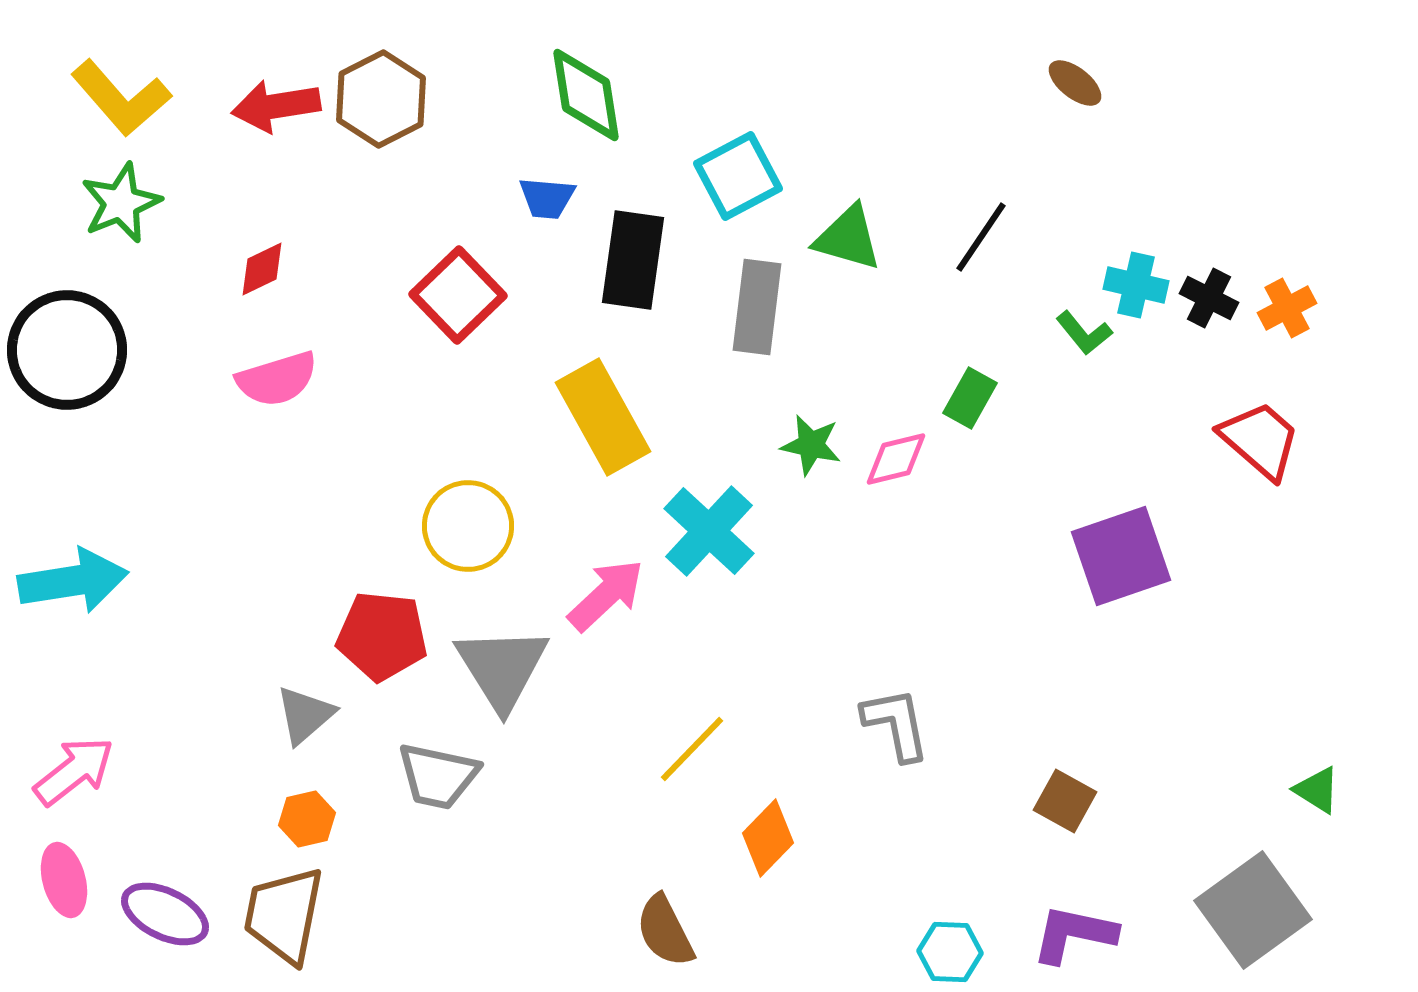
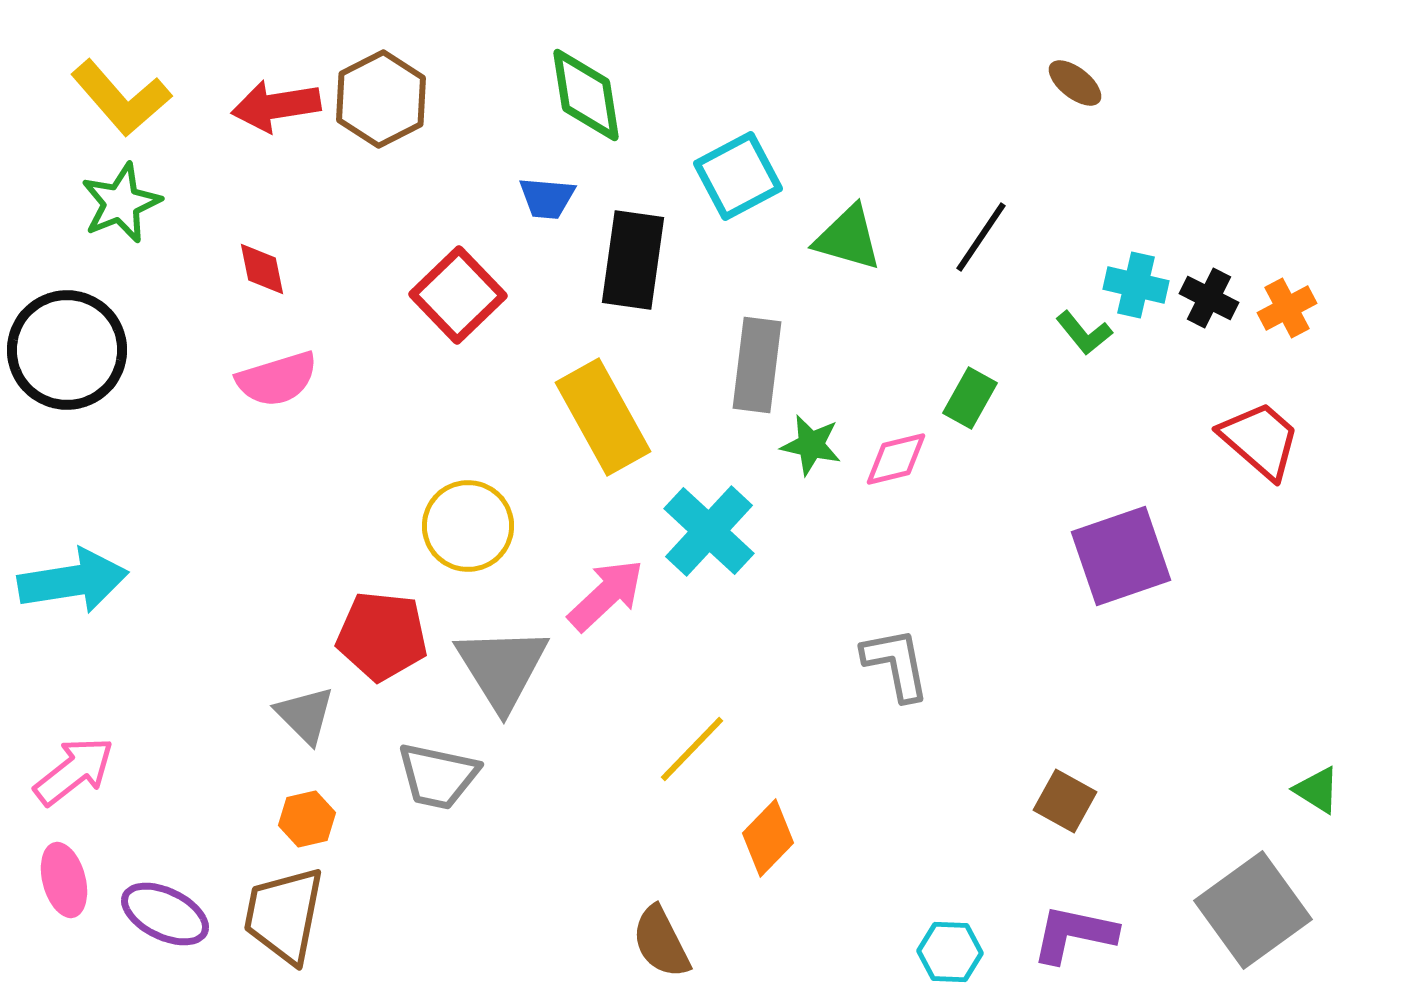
red diamond at (262, 269): rotated 76 degrees counterclockwise
gray rectangle at (757, 307): moved 58 px down
gray triangle at (305, 715): rotated 34 degrees counterclockwise
gray L-shape at (896, 724): moved 60 px up
brown semicircle at (665, 931): moved 4 px left, 11 px down
